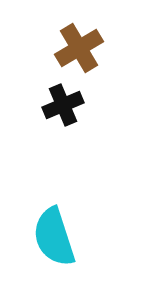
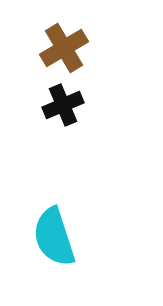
brown cross: moved 15 px left
